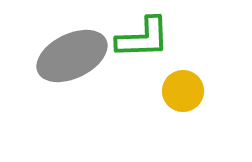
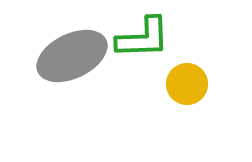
yellow circle: moved 4 px right, 7 px up
